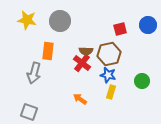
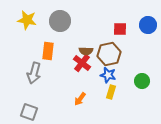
red square: rotated 16 degrees clockwise
orange arrow: rotated 88 degrees counterclockwise
